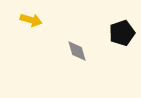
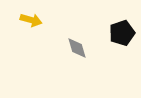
gray diamond: moved 3 px up
